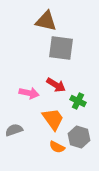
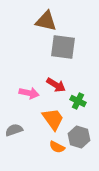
gray square: moved 2 px right, 1 px up
